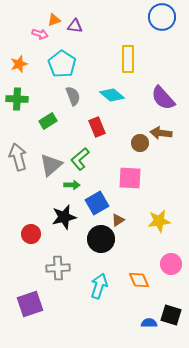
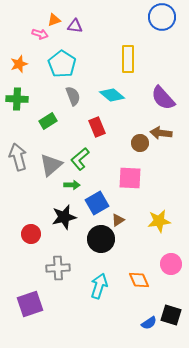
blue semicircle: rotated 147 degrees clockwise
